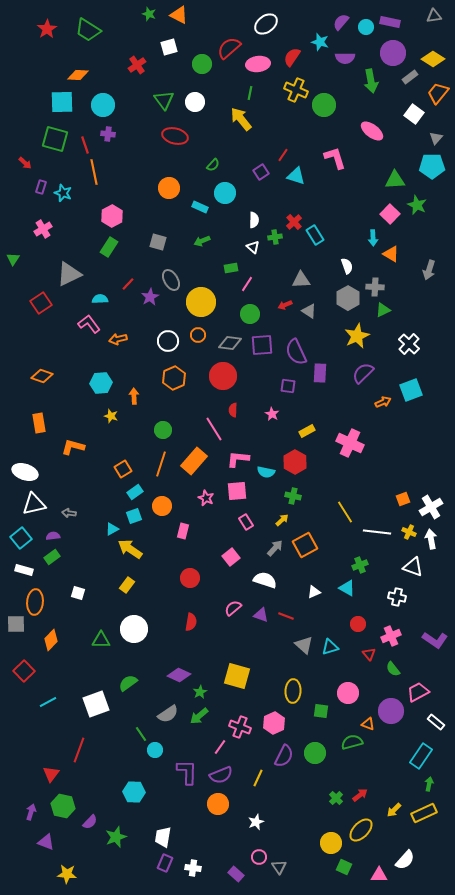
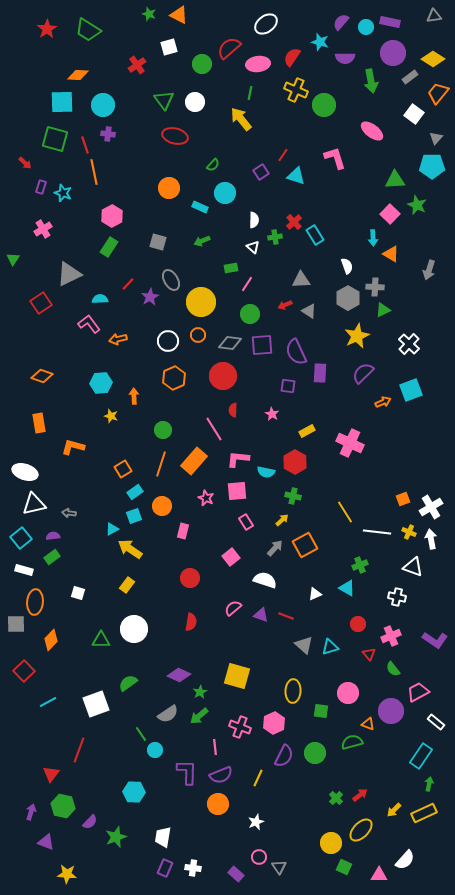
white triangle at (314, 592): moved 1 px right, 2 px down
pink line at (220, 747): moved 5 px left; rotated 42 degrees counterclockwise
purple rectangle at (165, 863): moved 5 px down
